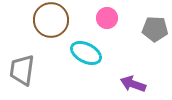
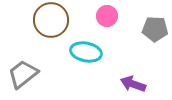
pink circle: moved 2 px up
cyan ellipse: moved 1 px up; rotated 16 degrees counterclockwise
gray trapezoid: moved 1 px right, 4 px down; rotated 44 degrees clockwise
